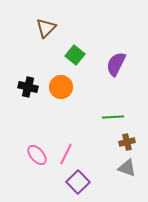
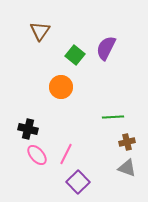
brown triangle: moved 6 px left, 3 px down; rotated 10 degrees counterclockwise
purple semicircle: moved 10 px left, 16 px up
black cross: moved 42 px down
